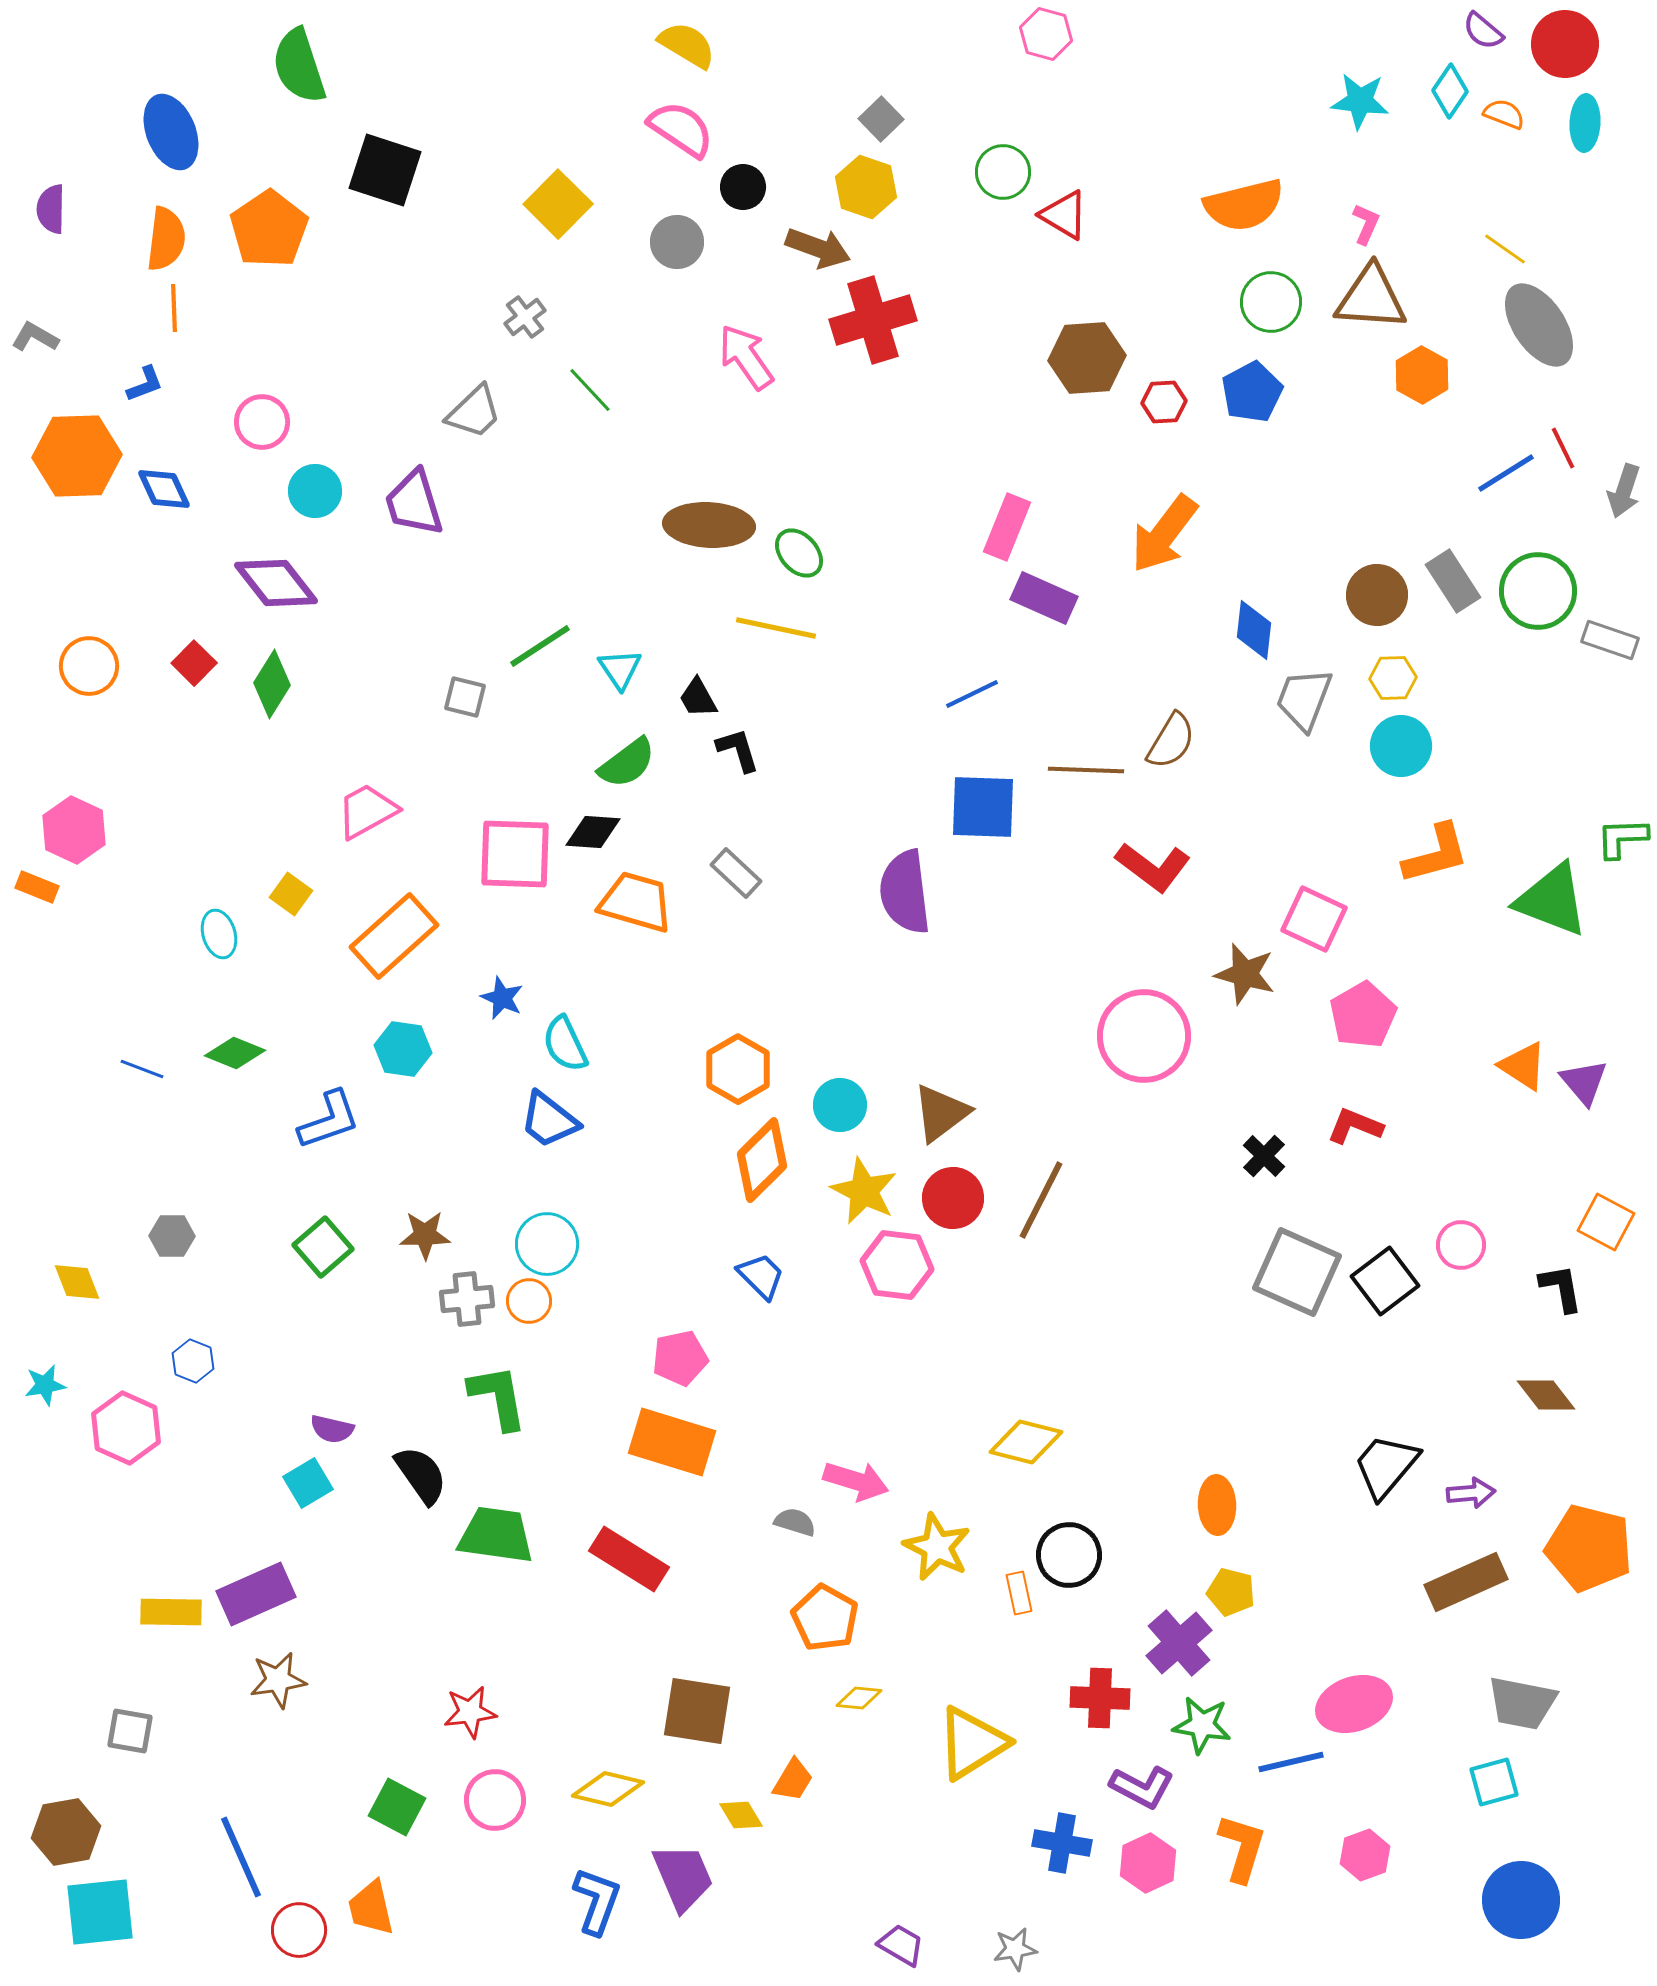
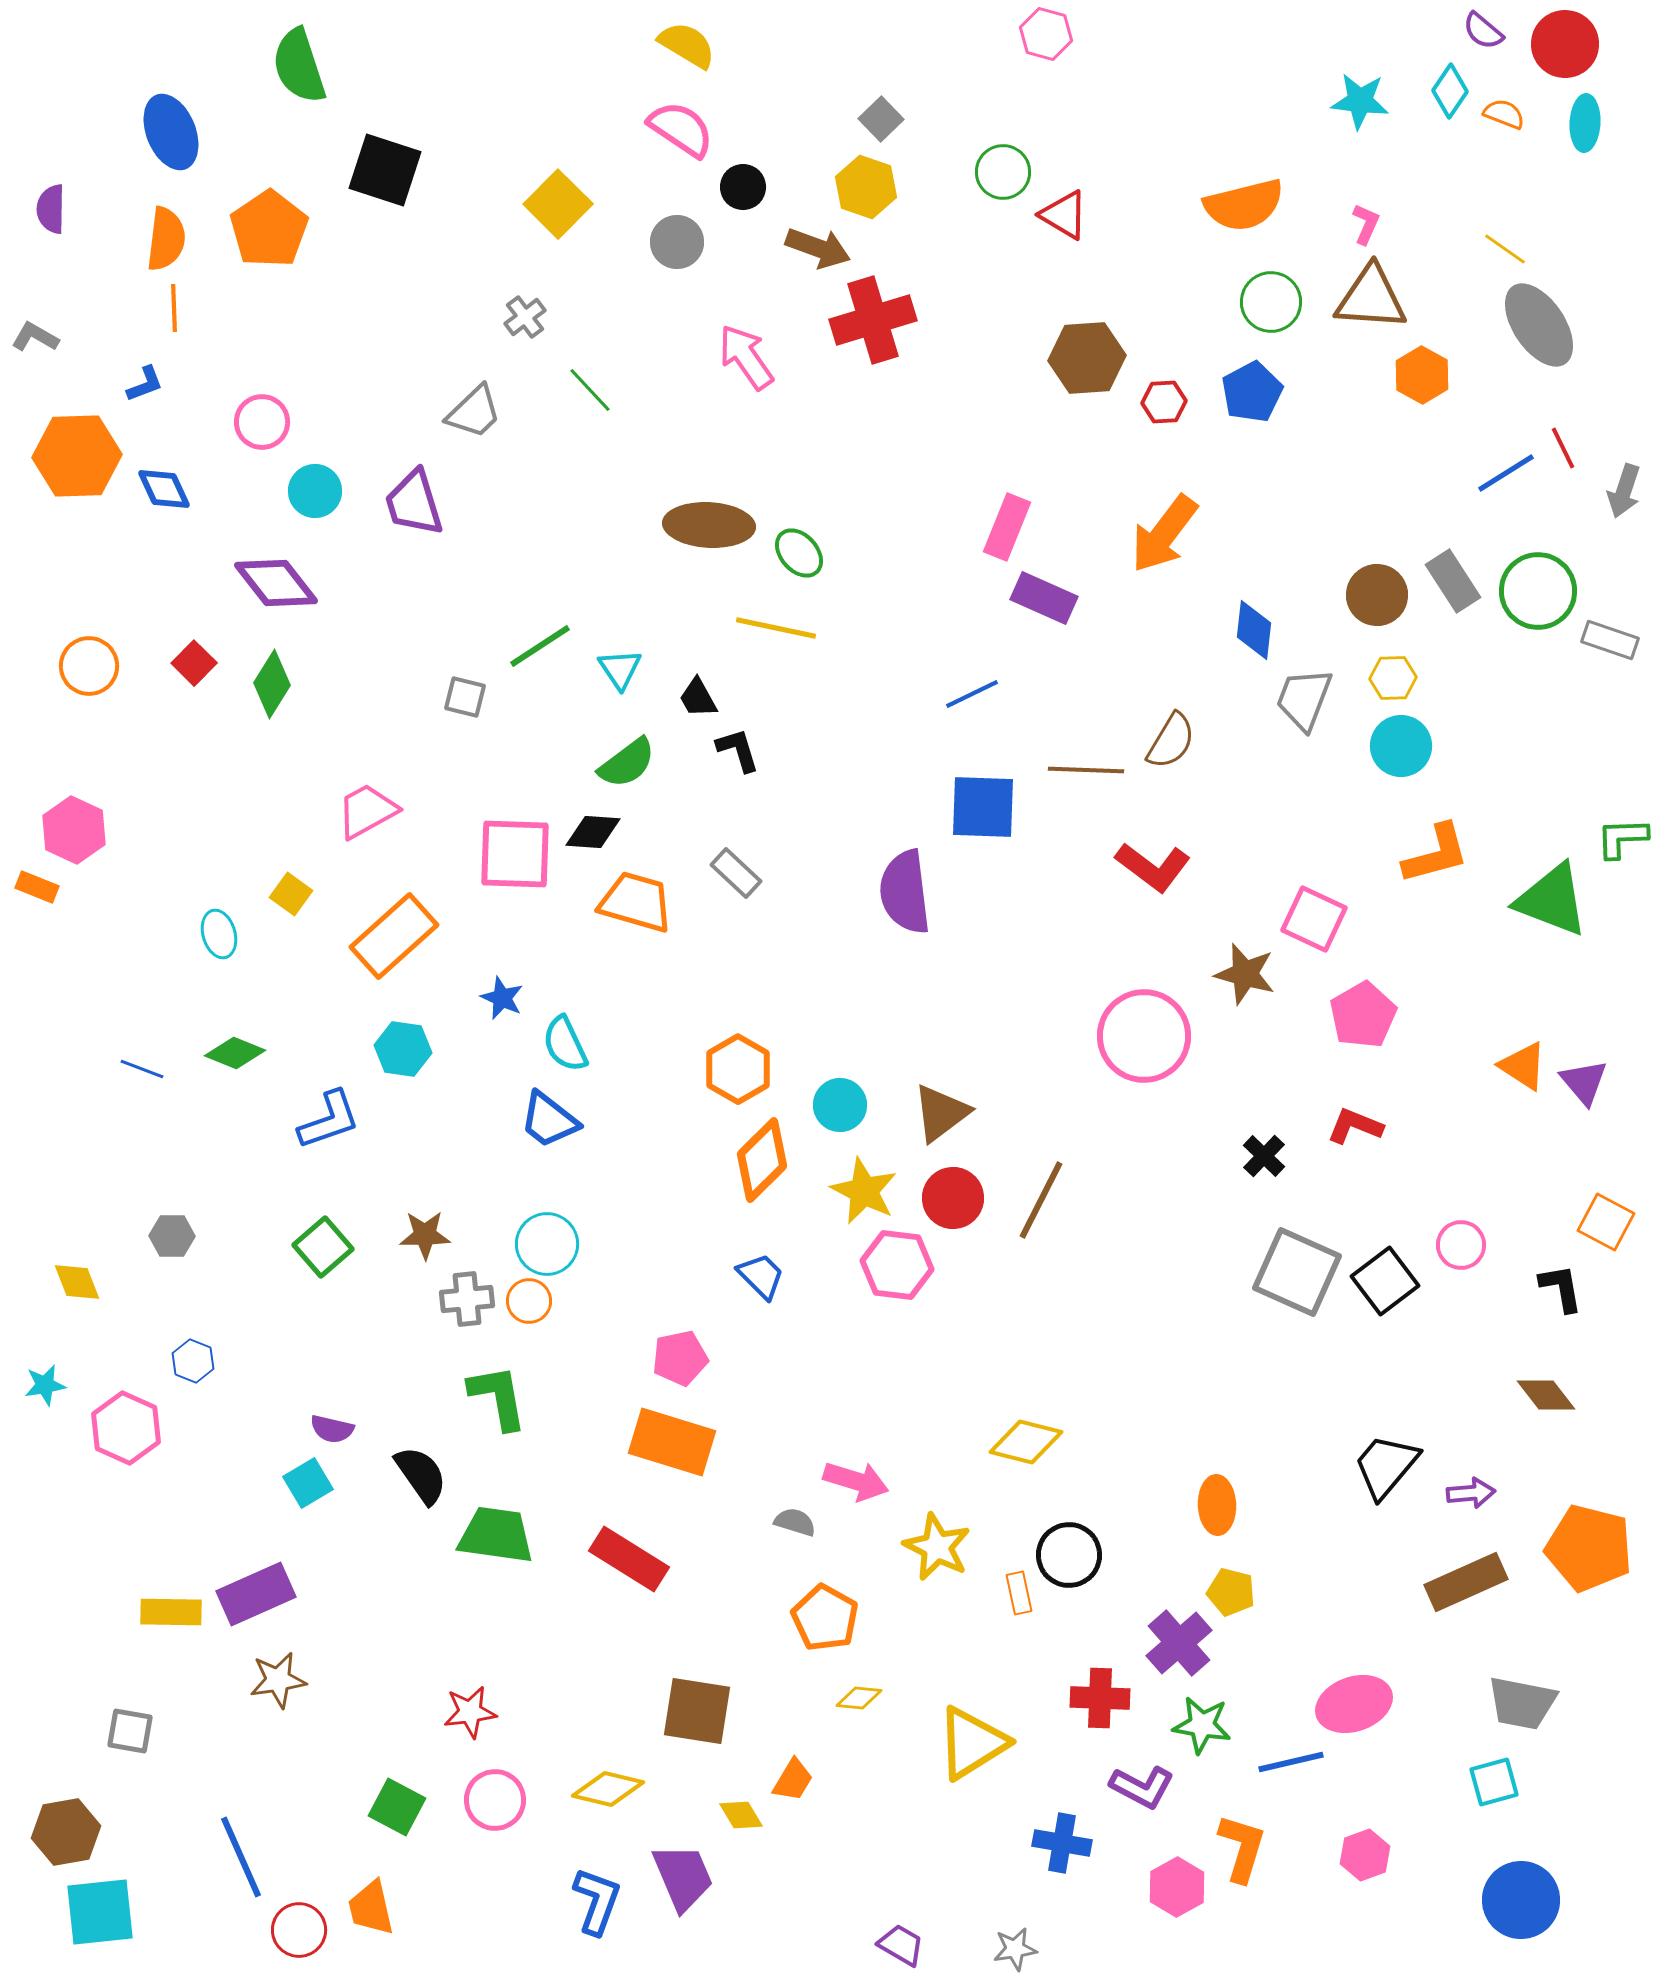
pink hexagon at (1148, 1863): moved 29 px right, 24 px down; rotated 4 degrees counterclockwise
